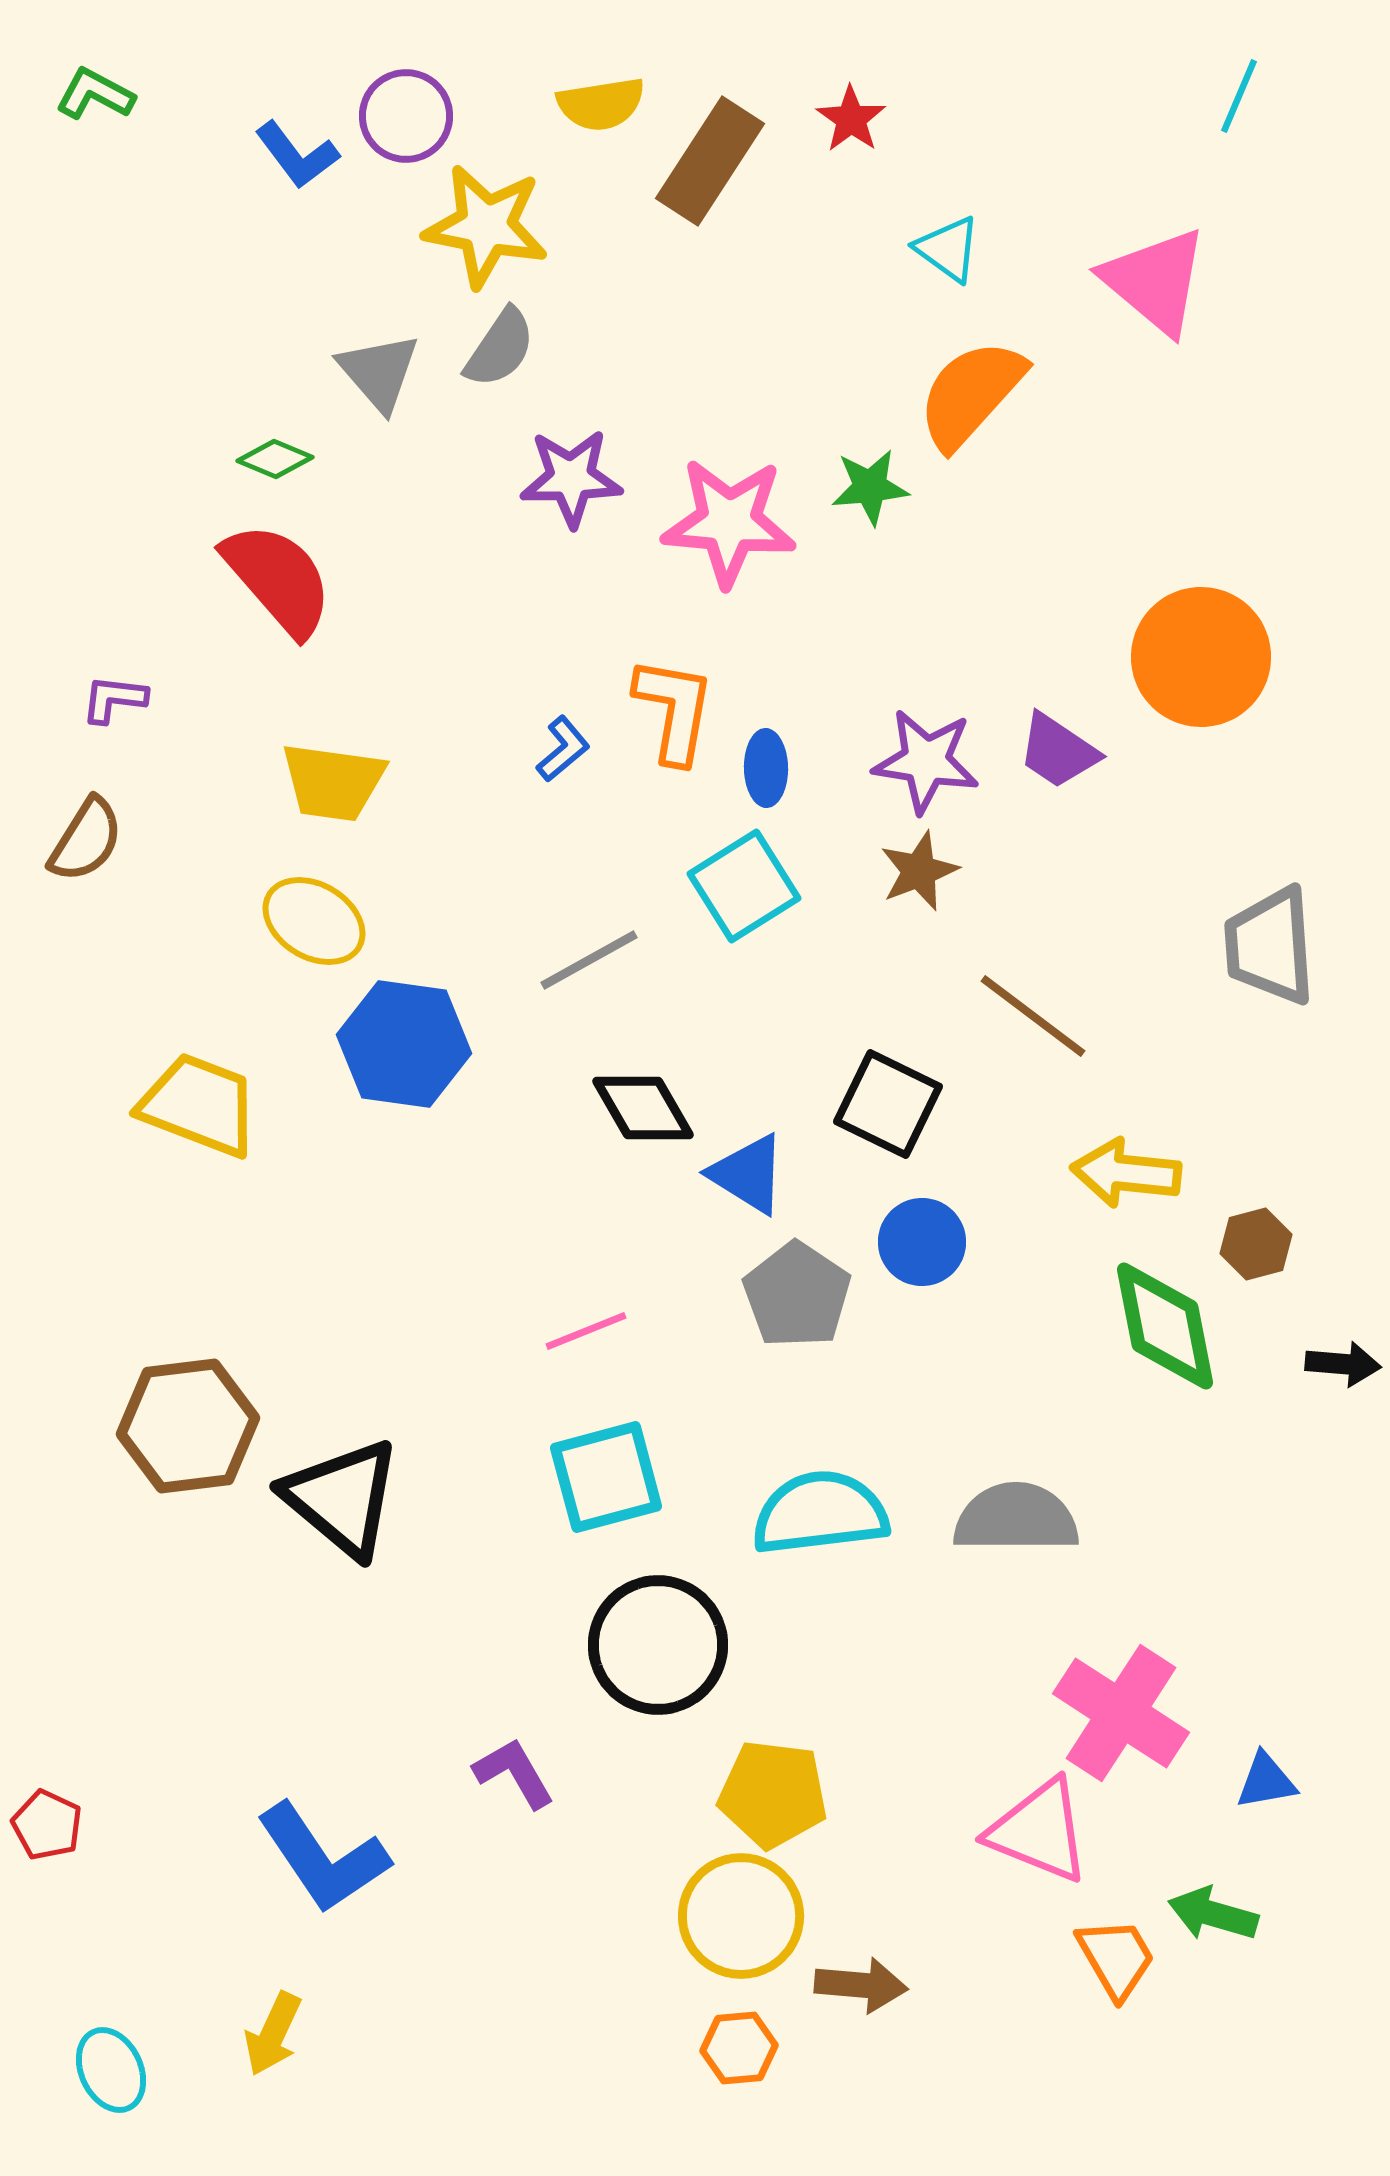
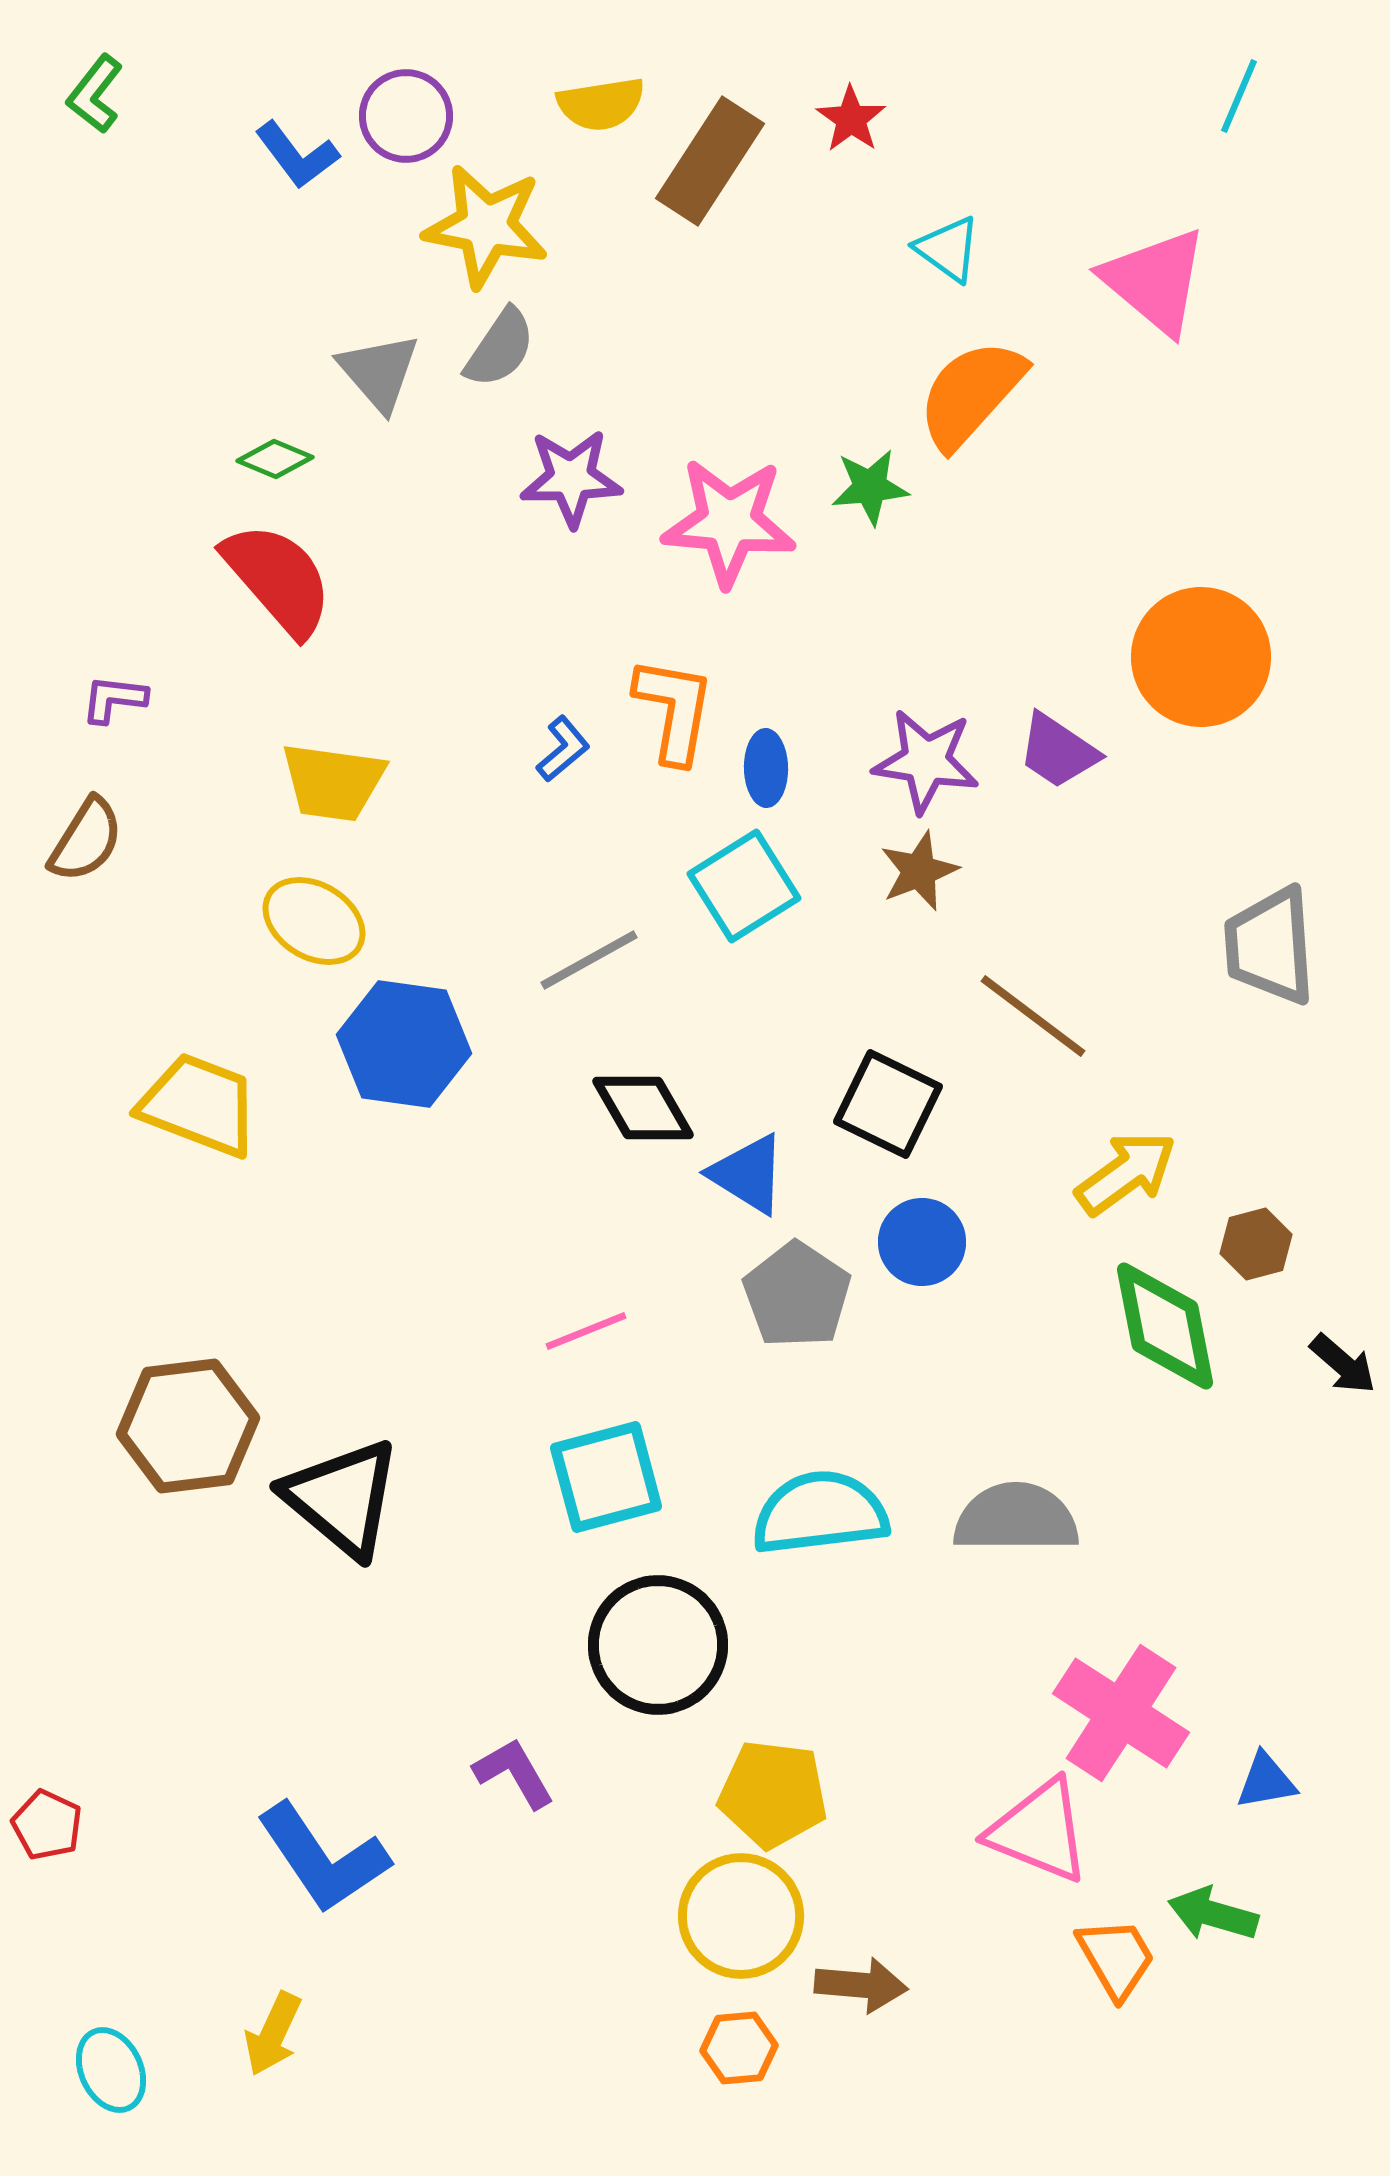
green L-shape at (95, 94): rotated 80 degrees counterclockwise
yellow arrow at (1126, 1173): rotated 138 degrees clockwise
black arrow at (1343, 1364): rotated 36 degrees clockwise
